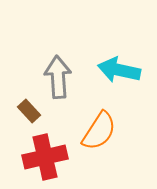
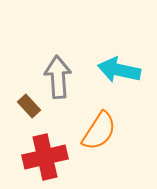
brown rectangle: moved 5 px up
